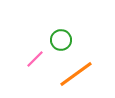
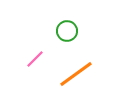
green circle: moved 6 px right, 9 px up
